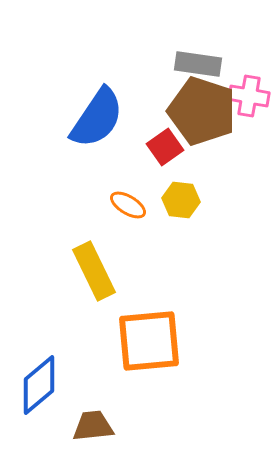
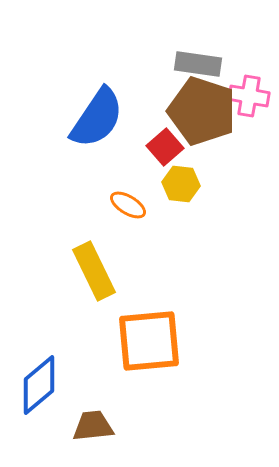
red square: rotated 6 degrees counterclockwise
yellow hexagon: moved 16 px up
